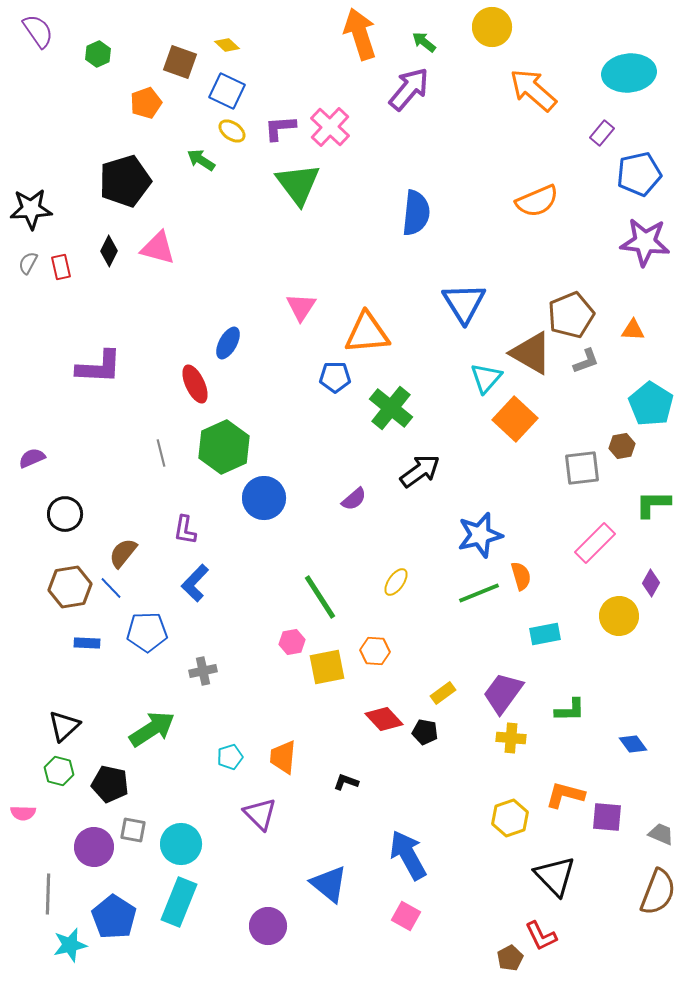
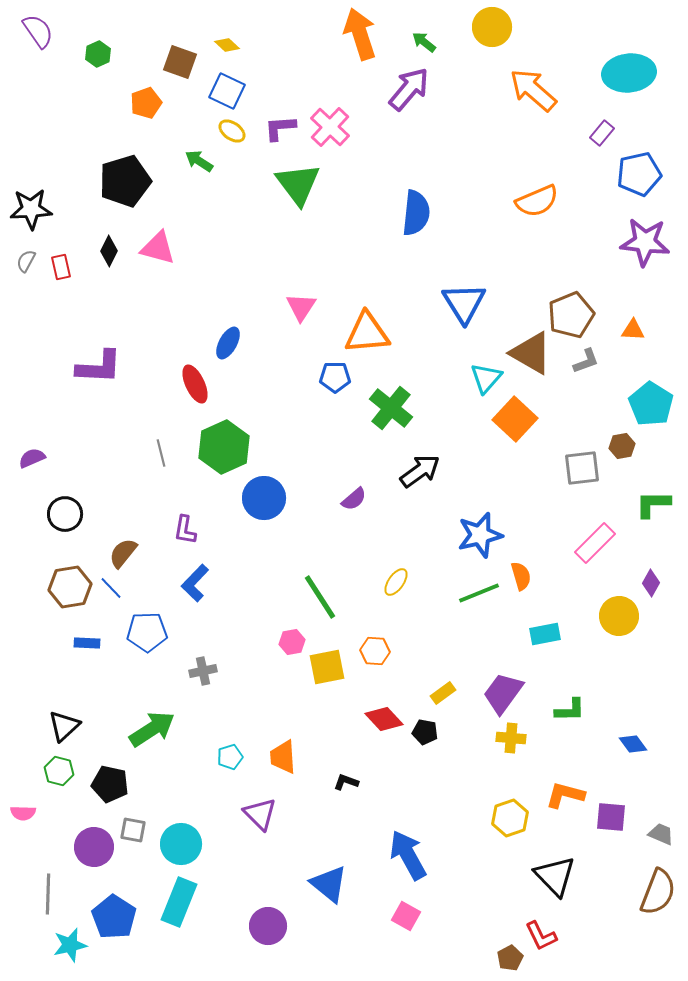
green arrow at (201, 160): moved 2 px left, 1 px down
gray semicircle at (28, 263): moved 2 px left, 2 px up
orange trapezoid at (283, 757): rotated 9 degrees counterclockwise
purple square at (607, 817): moved 4 px right
